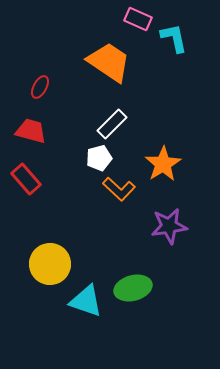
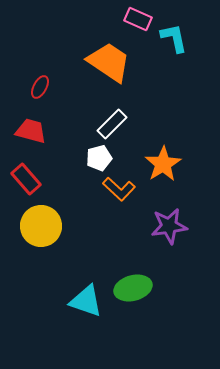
yellow circle: moved 9 px left, 38 px up
